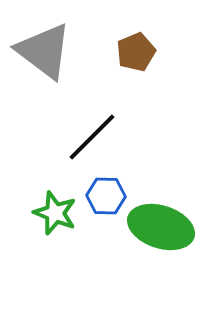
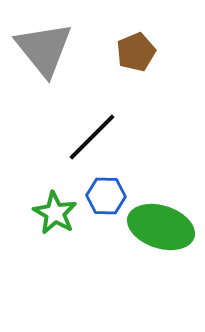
gray triangle: moved 2 px up; rotated 14 degrees clockwise
green star: rotated 9 degrees clockwise
